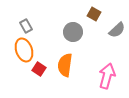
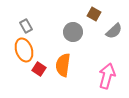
gray semicircle: moved 3 px left, 1 px down
orange semicircle: moved 2 px left
